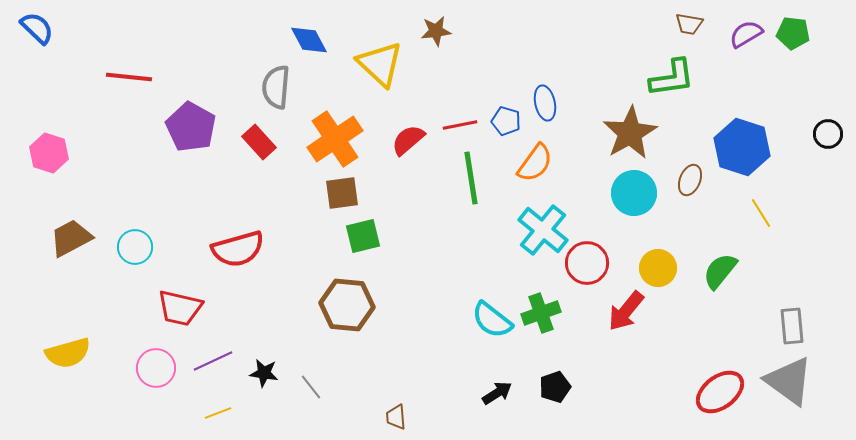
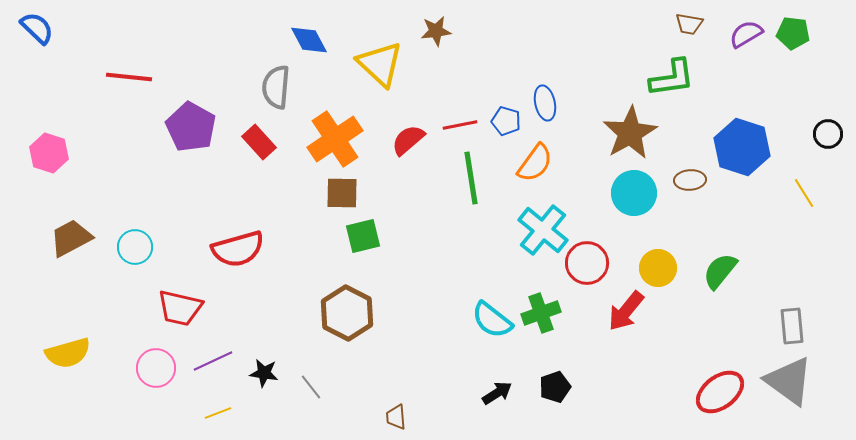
brown ellipse at (690, 180): rotated 64 degrees clockwise
brown square at (342, 193): rotated 9 degrees clockwise
yellow line at (761, 213): moved 43 px right, 20 px up
brown hexagon at (347, 305): moved 8 px down; rotated 22 degrees clockwise
